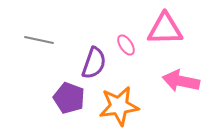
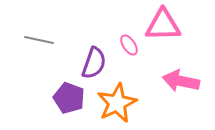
pink triangle: moved 2 px left, 4 px up
pink ellipse: moved 3 px right
orange star: moved 2 px left, 3 px up; rotated 18 degrees counterclockwise
